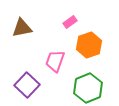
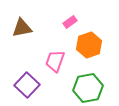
green hexagon: rotated 12 degrees clockwise
